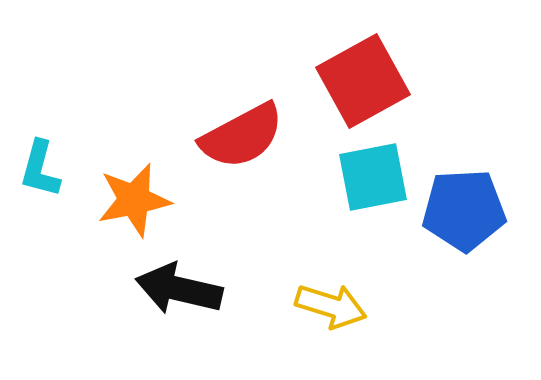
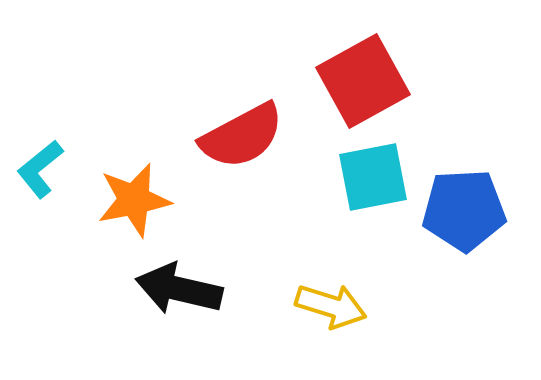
cyan L-shape: rotated 36 degrees clockwise
